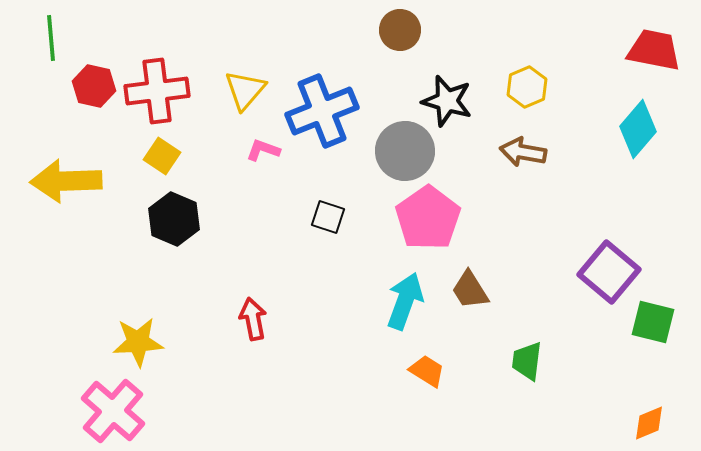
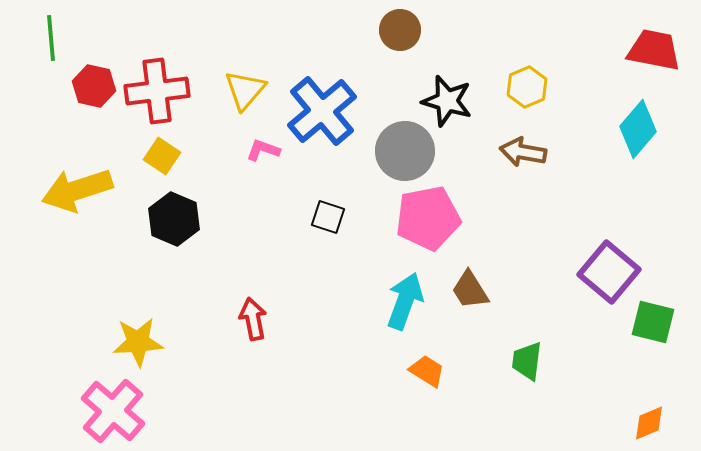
blue cross: rotated 18 degrees counterclockwise
yellow arrow: moved 11 px right, 9 px down; rotated 16 degrees counterclockwise
pink pentagon: rotated 24 degrees clockwise
